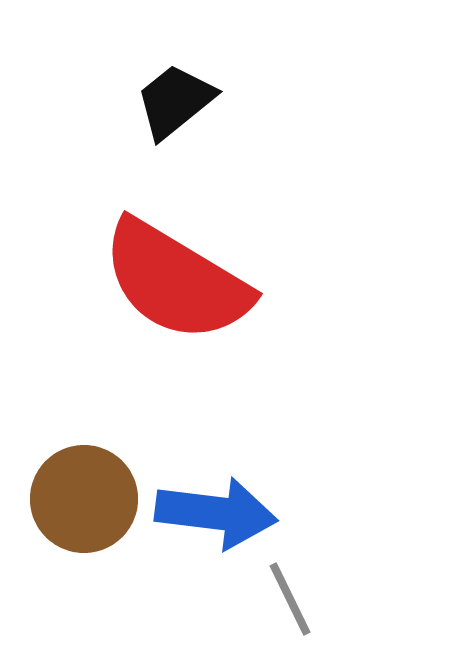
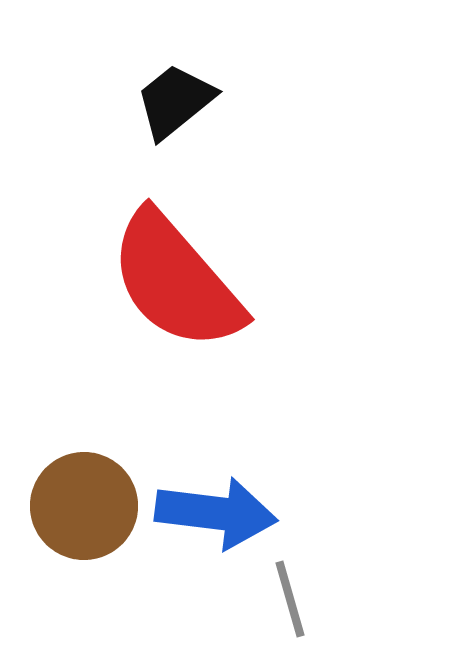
red semicircle: rotated 18 degrees clockwise
brown circle: moved 7 px down
gray line: rotated 10 degrees clockwise
